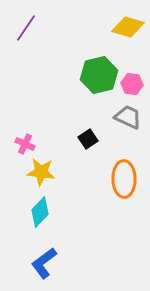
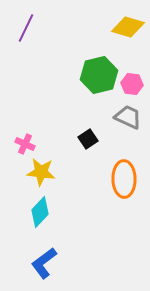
purple line: rotated 8 degrees counterclockwise
